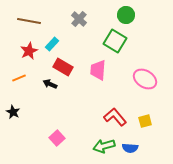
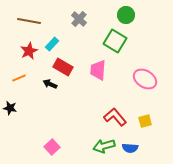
black star: moved 3 px left, 4 px up; rotated 16 degrees counterclockwise
pink square: moved 5 px left, 9 px down
